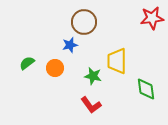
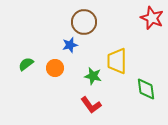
red star: rotated 30 degrees clockwise
green semicircle: moved 1 px left, 1 px down
